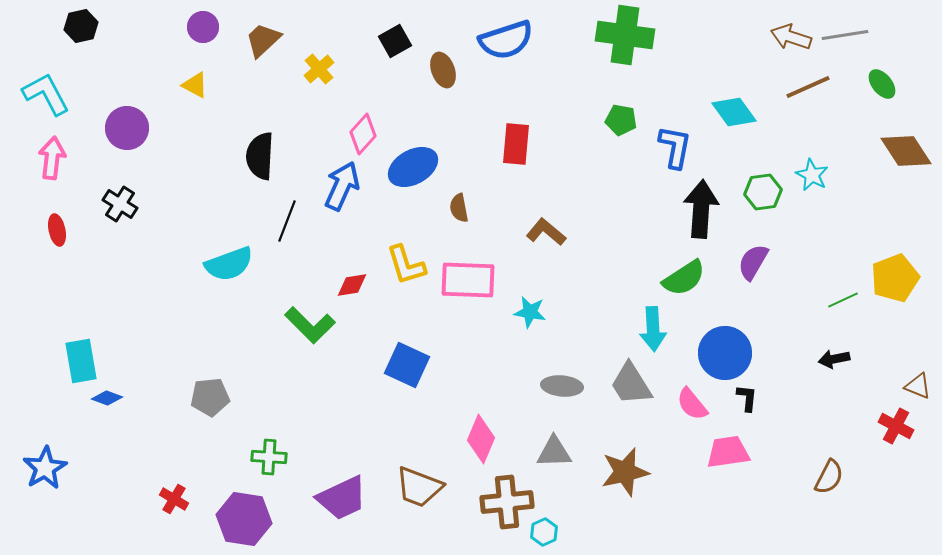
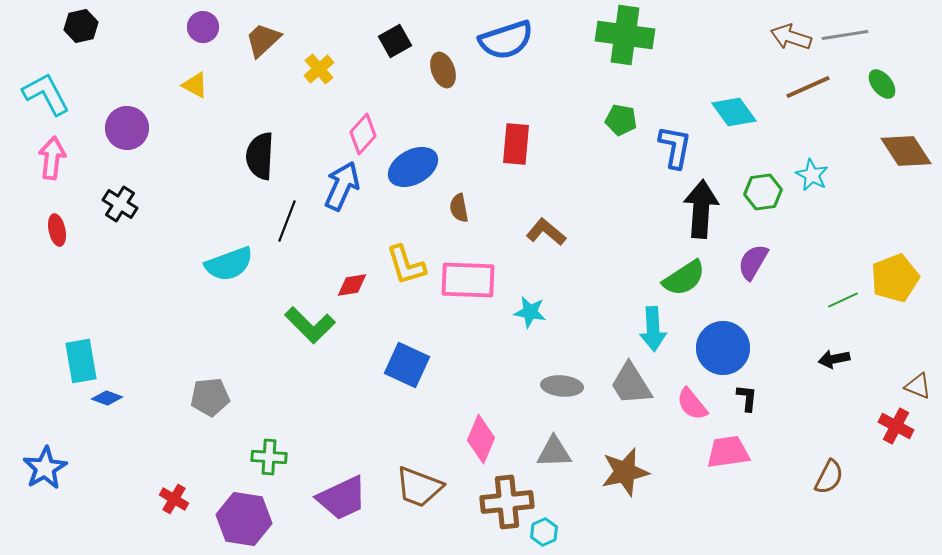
blue circle at (725, 353): moved 2 px left, 5 px up
